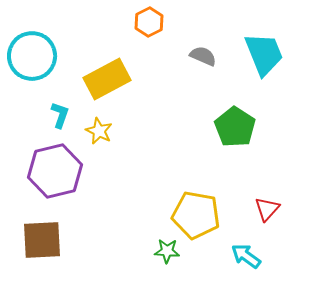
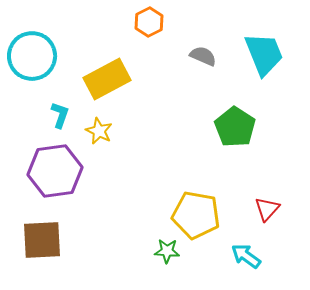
purple hexagon: rotated 6 degrees clockwise
